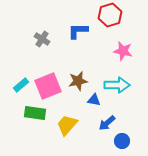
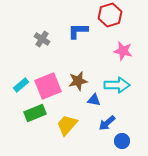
green rectangle: rotated 30 degrees counterclockwise
